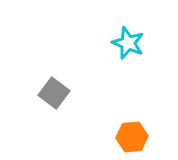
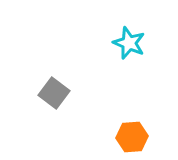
cyan star: moved 1 px right
